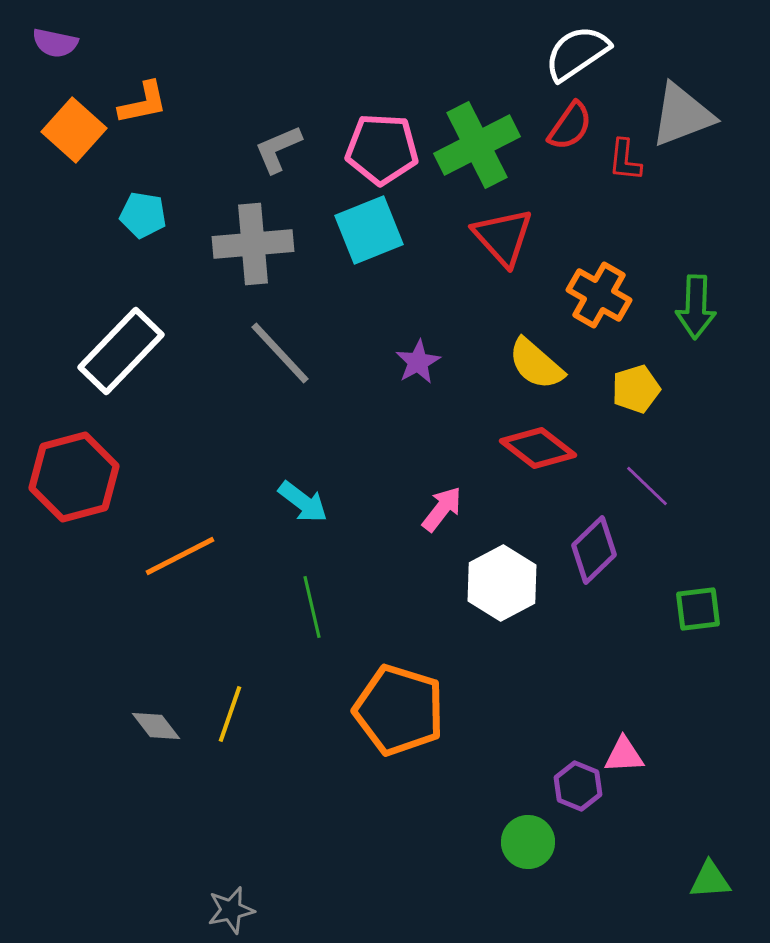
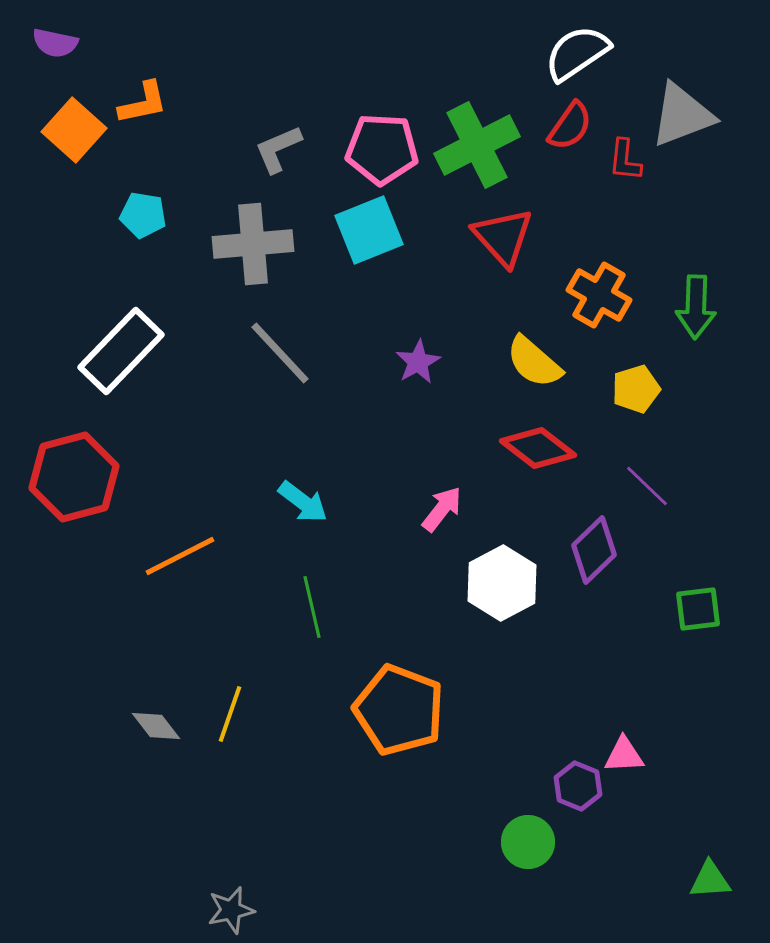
yellow semicircle: moved 2 px left, 2 px up
orange pentagon: rotated 4 degrees clockwise
